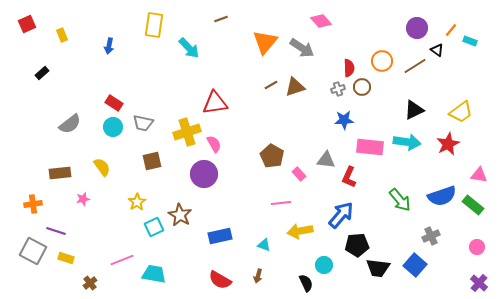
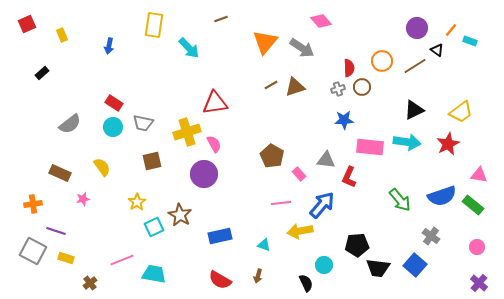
brown rectangle at (60, 173): rotated 30 degrees clockwise
blue arrow at (341, 215): moved 19 px left, 10 px up
gray cross at (431, 236): rotated 30 degrees counterclockwise
